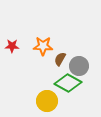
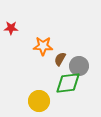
red star: moved 1 px left, 18 px up
green diamond: rotated 36 degrees counterclockwise
yellow circle: moved 8 px left
